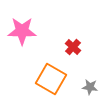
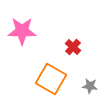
gray star: moved 1 px up
